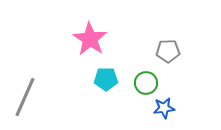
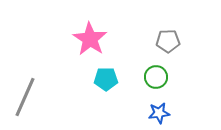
gray pentagon: moved 10 px up
green circle: moved 10 px right, 6 px up
blue star: moved 5 px left, 5 px down
